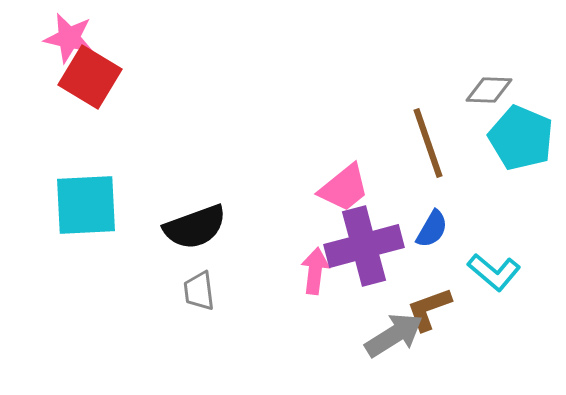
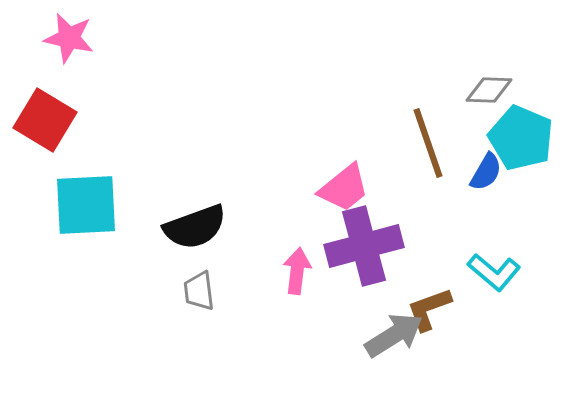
red square: moved 45 px left, 43 px down
blue semicircle: moved 54 px right, 57 px up
pink arrow: moved 18 px left
